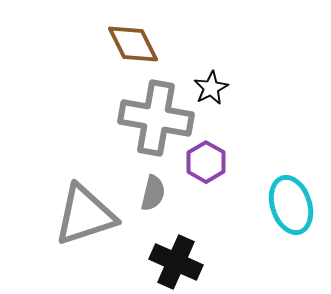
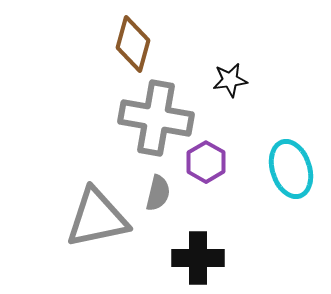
brown diamond: rotated 42 degrees clockwise
black star: moved 19 px right, 8 px up; rotated 20 degrees clockwise
gray semicircle: moved 5 px right
cyan ellipse: moved 36 px up
gray triangle: moved 12 px right, 3 px down; rotated 6 degrees clockwise
black cross: moved 22 px right, 4 px up; rotated 24 degrees counterclockwise
